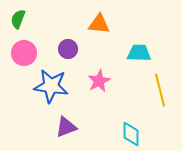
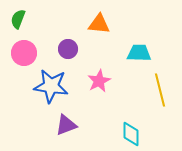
purple triangle: moved 2 px up
